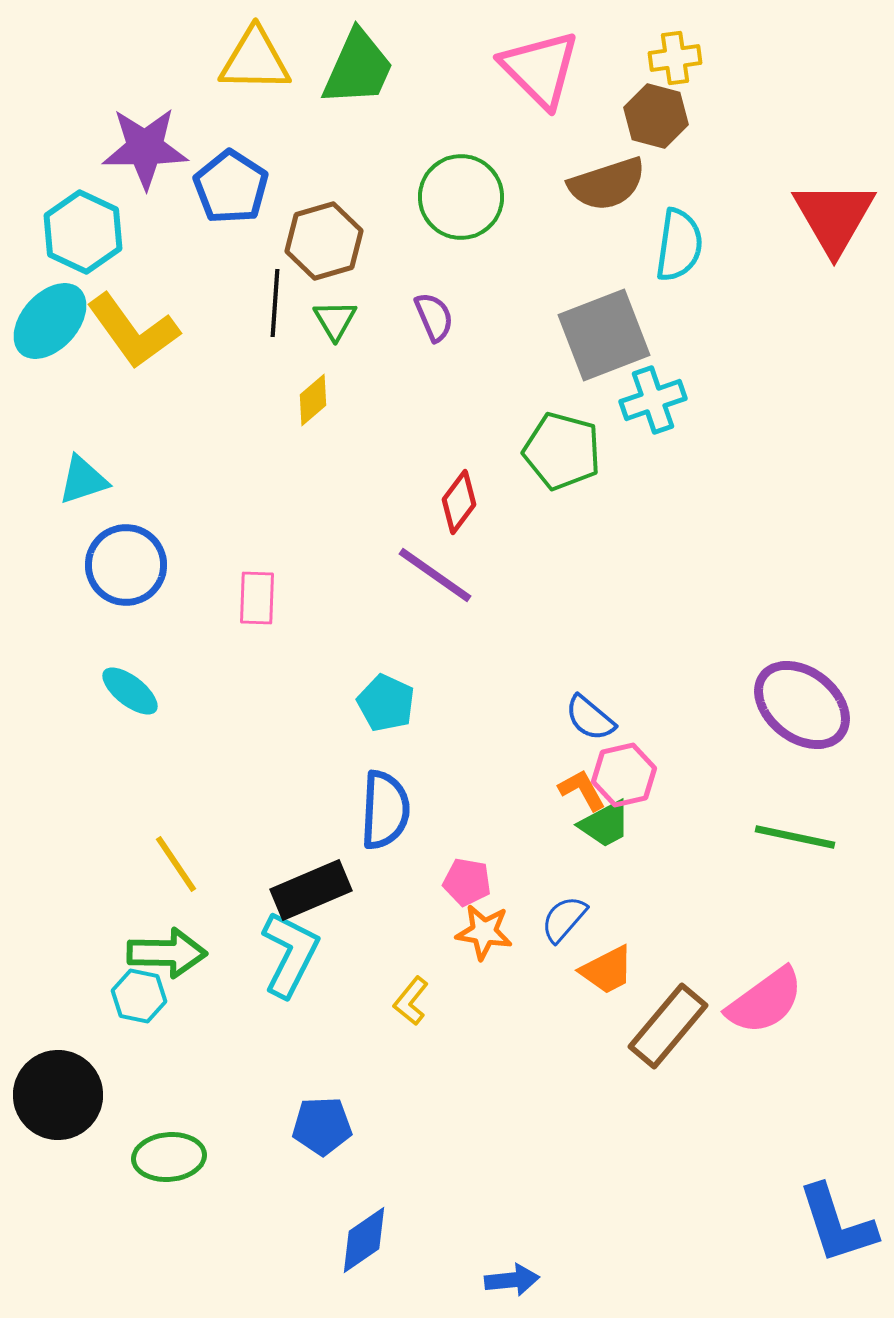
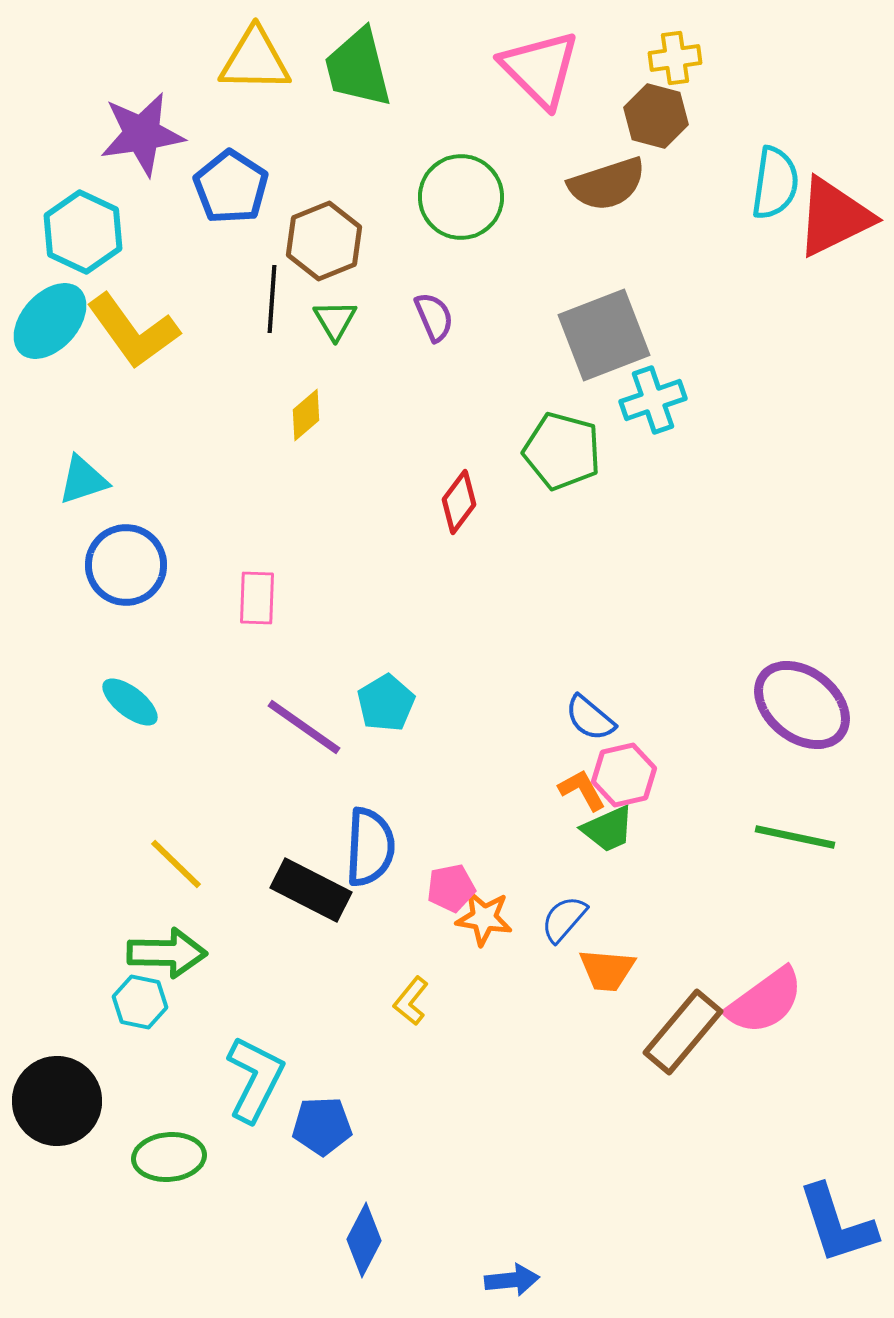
green trapezoid at (358, 68): rotated 142 degrees clockwise
purple star at (145, 148): moved 3 px left, 14 px up; rotated 8 degrees counterclockwise
red triangle at (834, 217): rotated 34 degrees clockwise
brown hexagon at (324, 241): rotated 6 degrees counterclockwise
cyan semicircle at (679, 245): moved 96 px right, 62 px up
black line at (275, 303): moved 3 px left, 4 px up
yellow diamond at (313, 400): moved 7 px left, 15 px down
purple line at (435, 575): moved 131 px left, 152 px down
cyan ellipse at (130, 691): moved 11 px down
cyan pentagon at (386, 703): rotated 16 degrees clockwise
blue semicircle at (385, 810): moved 15 px left, 37 px down
green trapezoid at (605, 824): moved 3 px right, 5 px down; rotated 4 degrees clockwise
yellow line at (176, 864): rotated 12 degrees counterclockwise
pink pentagon at (467, 882): moved 16 px left, 6 px down; rotated 21 degrees counterclockwise
black rectangle at (311, 890): rotated 50 degrees clockwise
orange star at (484, 932): moved 14 px up
cyan L-shape at (290, 954): moved 35 px left, 125 px down
orange trapezoid at (607, 970): rotated 32 degrees clockwise
cyan hexagon at (139, 996): moved 1 px right, 6 px down
brown rectangle at (668, 1026): moved 15 px right, 6 px down
black circle at (58, 1095): moved 1 px left, 6 px down
blue diamond at (364, 1240): rotated 28 degrees counterclockwise
